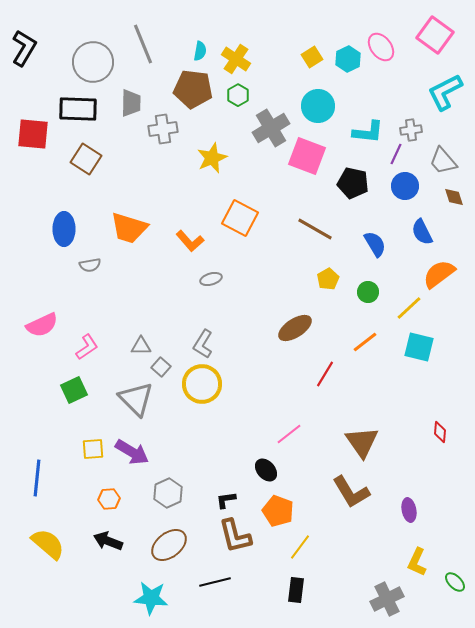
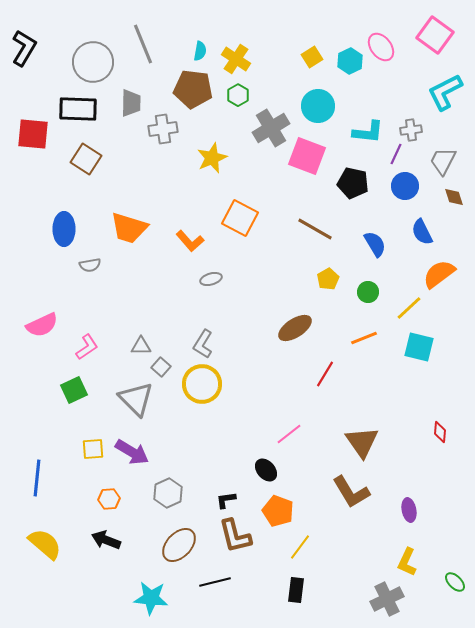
cyan hexagon at (348, 59): moved 2 px right, 2 px down
gray trapezoid at (443, 161): rotated 68 degrees clockwise
orange line at (365, 342): moved 1 px left, 4 px up; rotated 16 degrees clockwise
black arrow at (108, 541): moved 2 px left, 1 px up
yellow semicircle at (48, 544): moved 3 px left
brown ellipse at (169, 545): moved 10 px right; rotated 9 degrees counterclockwise
yellow L-shape at (417, 562): moved 10 px left
